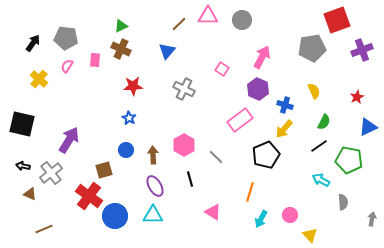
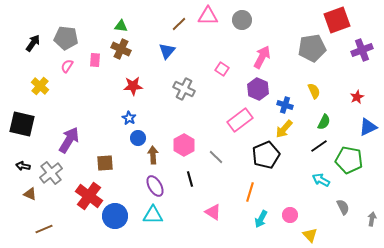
green triangle at (121, 26): rotated 32 degrees clockwise
yellow cross at (39, 79): moved 1 px right, 7 px down
blue circle at (126, 150): moved 12 px right, 12 px up
brown square at (104, 170): moved 1 px right, 7 px up; rotated 12 degrees clockwise
gray semicircle at (343, 202): moved 5 px down; rotated 21 degrees counterclockwise
